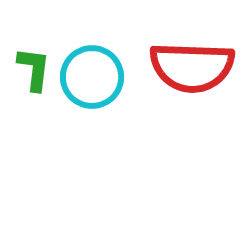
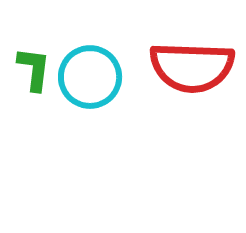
cyan circle: moved 2 px left
